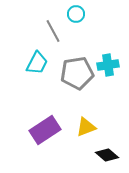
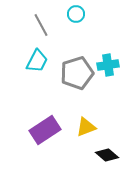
gray line: moved 12 px left, 6 px up
cyan trapezoid: moved 2 px up
gray pentagon: rotated 8 degrees counterclockwise
